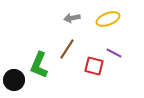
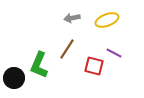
yellow ellipse: moved 1 px left, 1 px down
black circle: moved 2 px up
